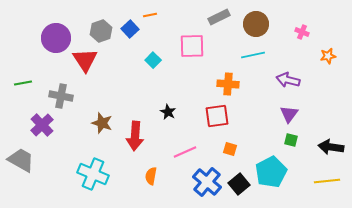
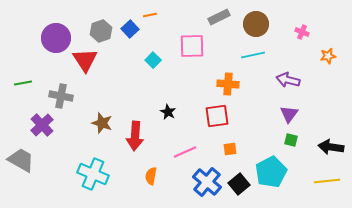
orange square: rotated 24 degrees counterclockwise
